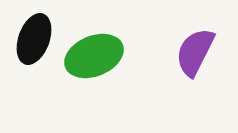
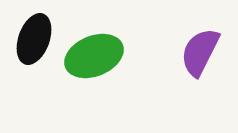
purple semicircle: moved 5 px right
